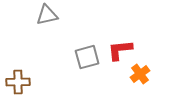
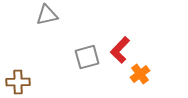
red L-shape: rotated 40 degrees counterclockwise
